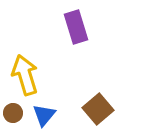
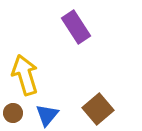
purple rectangle: rotated 16 degrees counterclockwise
blue triangle: moved 3 px right
